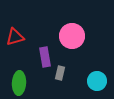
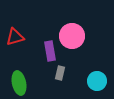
purple rectangle: moved 5 px right, 6 px up
green ellipse: rotated 15 degrees counterclockwise
